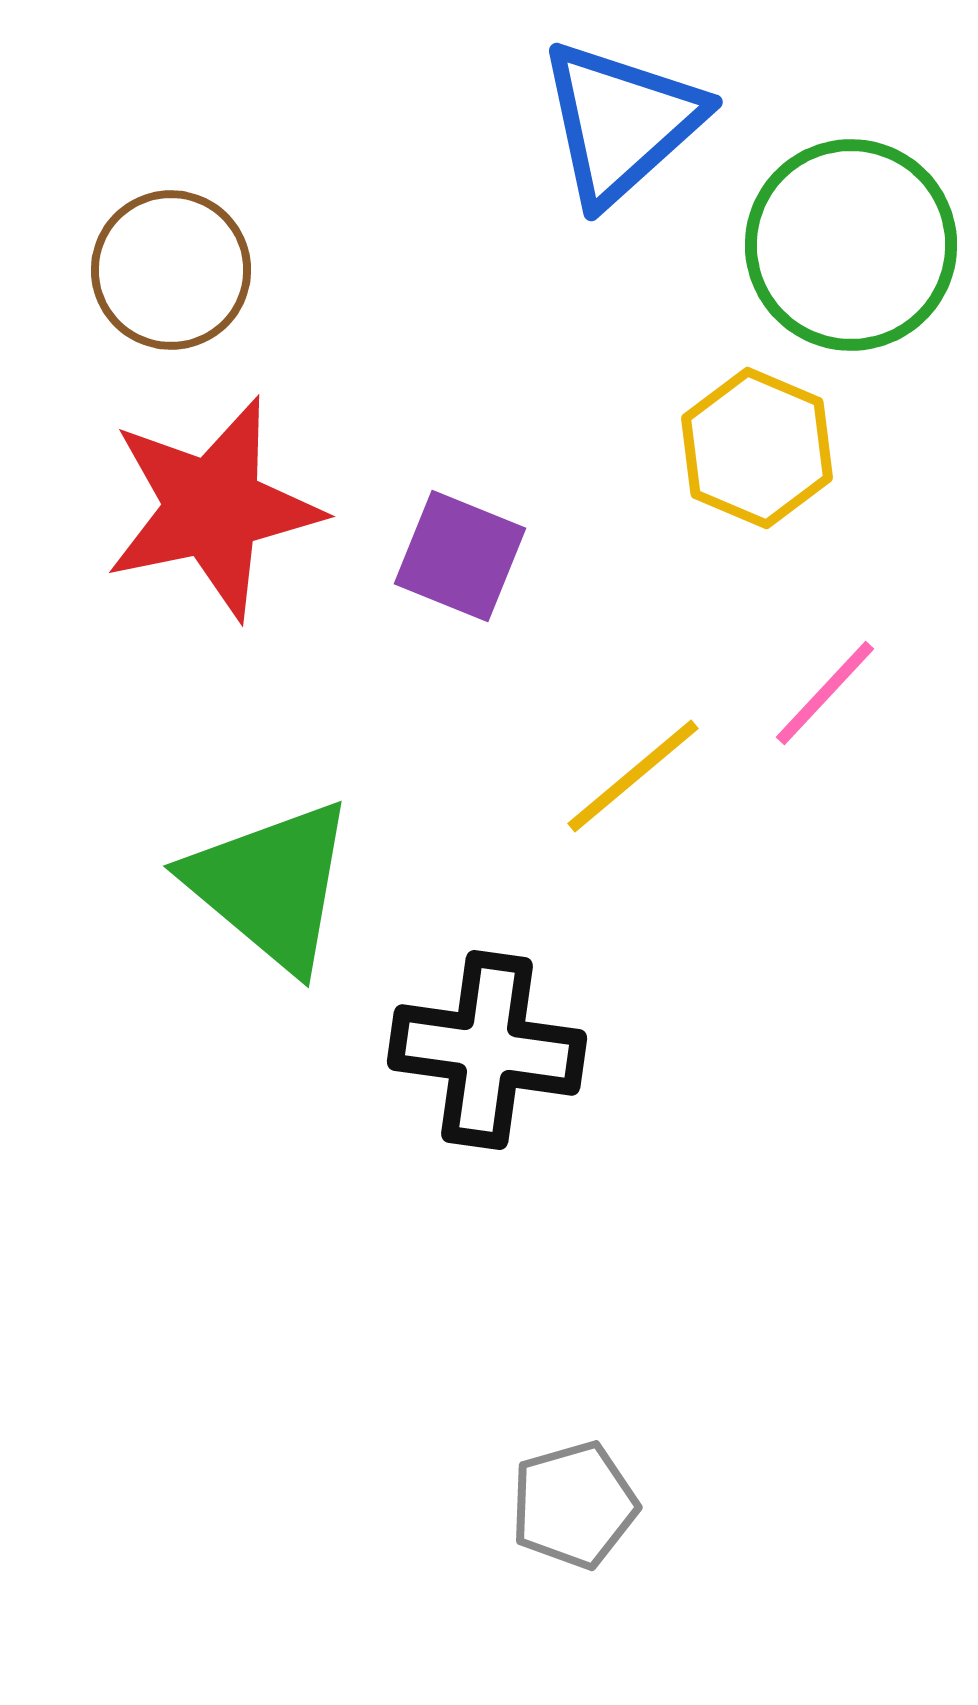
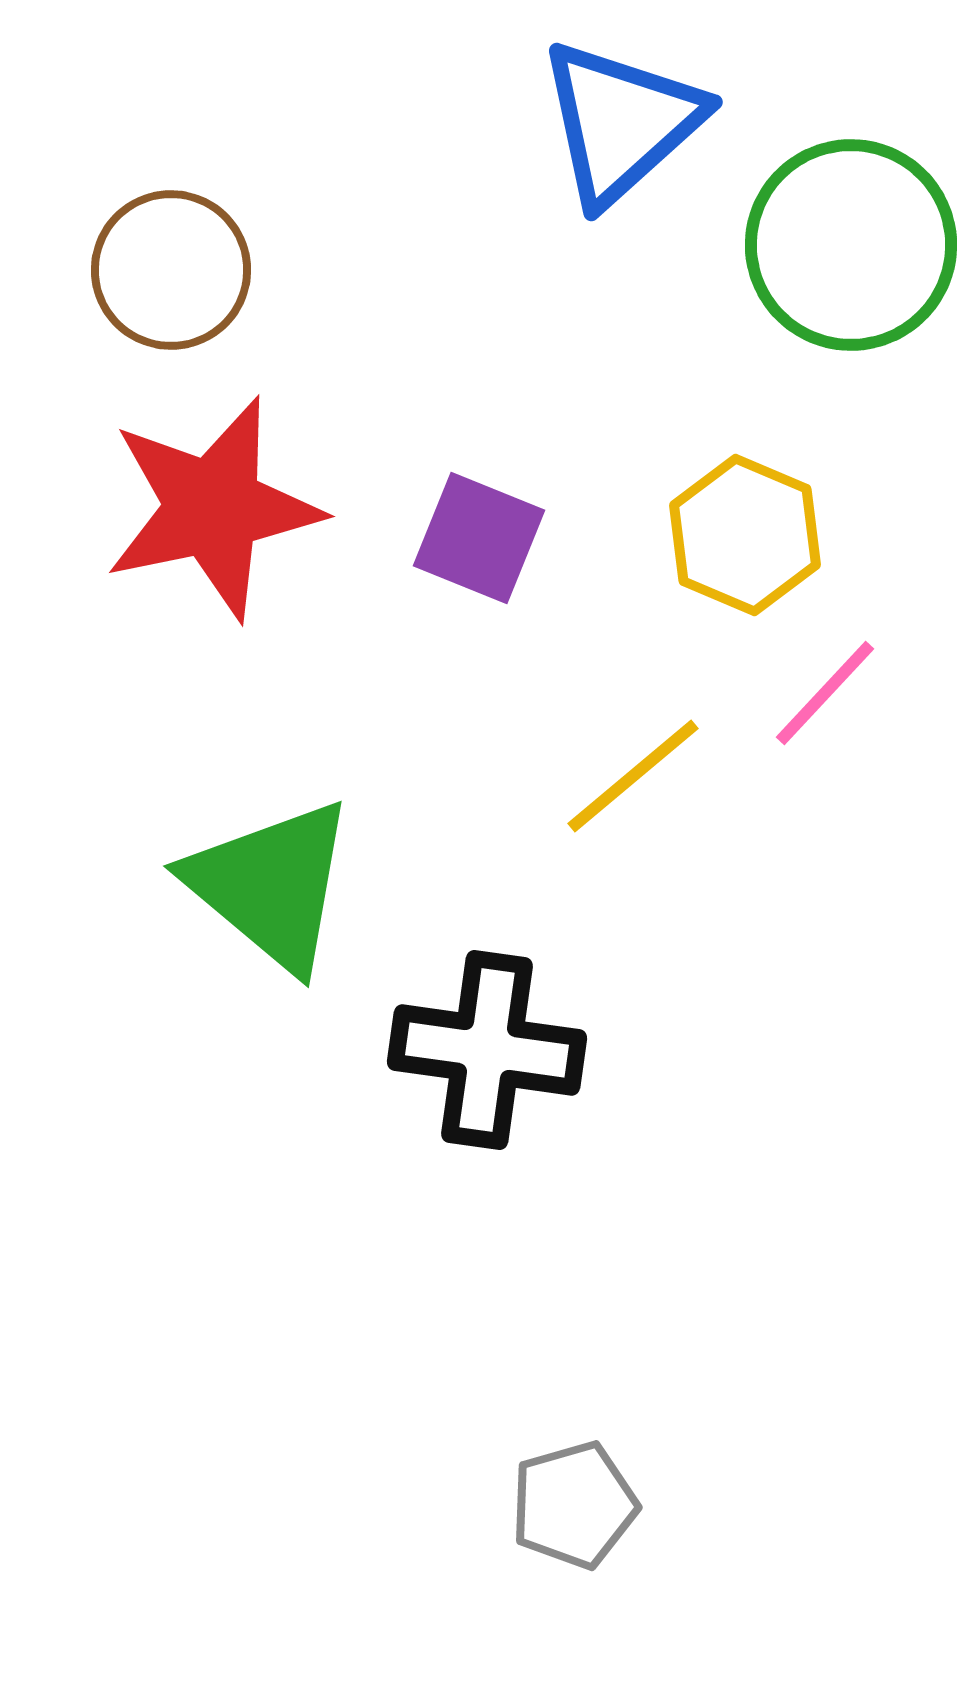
yellow hexagon: moved 12 px left, 87 px down
purple square: moved 19 px right, 18 px up
